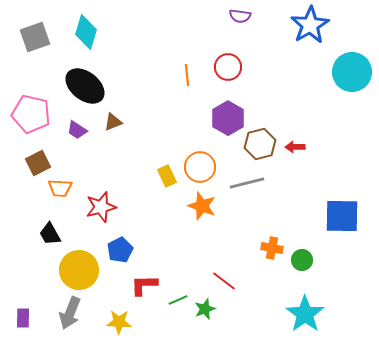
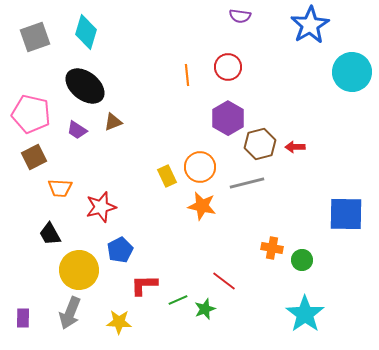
brown square: moved 4 px left, 6 px up
orange star: rotated 8 degrees counterclockwise
blue square: moved 4 px right, 2 px up
